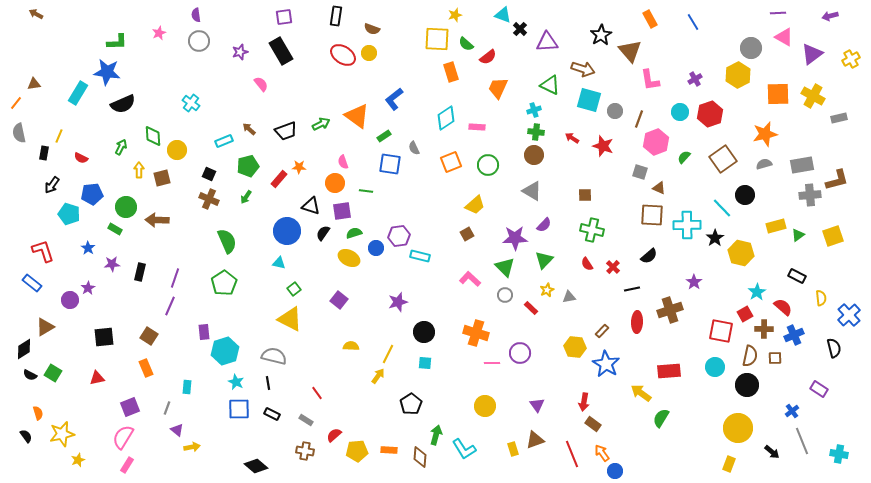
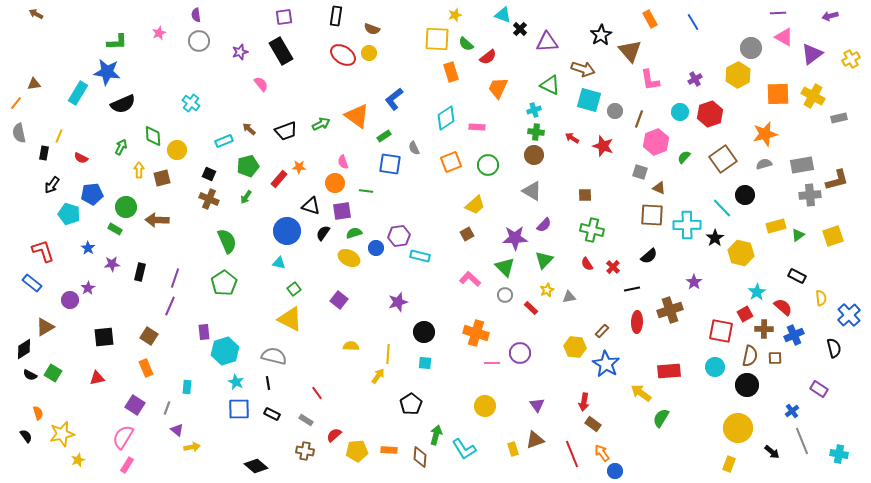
yellow line at (388, 354): rotated 24 degrees counterclockwise
purple square at (130, 407): moved 5 px right, 2 px up; rotated 36 degrees counterclockwise
